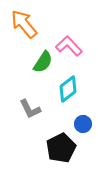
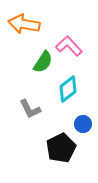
orange arrow: rotated 40 degrees counterclockwise
